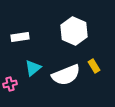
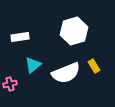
white hexagon: rotated 20 degrees clockwise
cyan triangle: moved 3 px up
white semicircle: moved 2 px up
